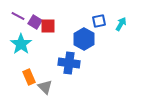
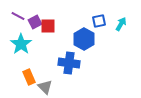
purple square: rotated 32 degrees clockwise
